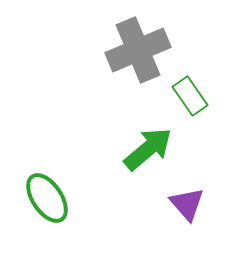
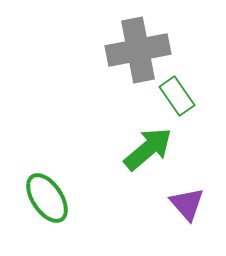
gray cross: rotated 12 degrees clockwise
green rectangle: moved 13 px left
